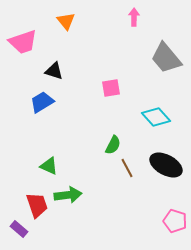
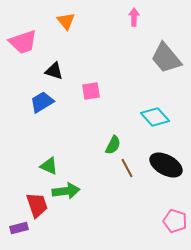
pink square: moved 20 px left, 3 px down
cyan diamond: moved 1 px left
green arrow: moved 2 px left, 4 px up
purple rectangle: moved 1 px up; rotated 54 degrees counterclockwise
